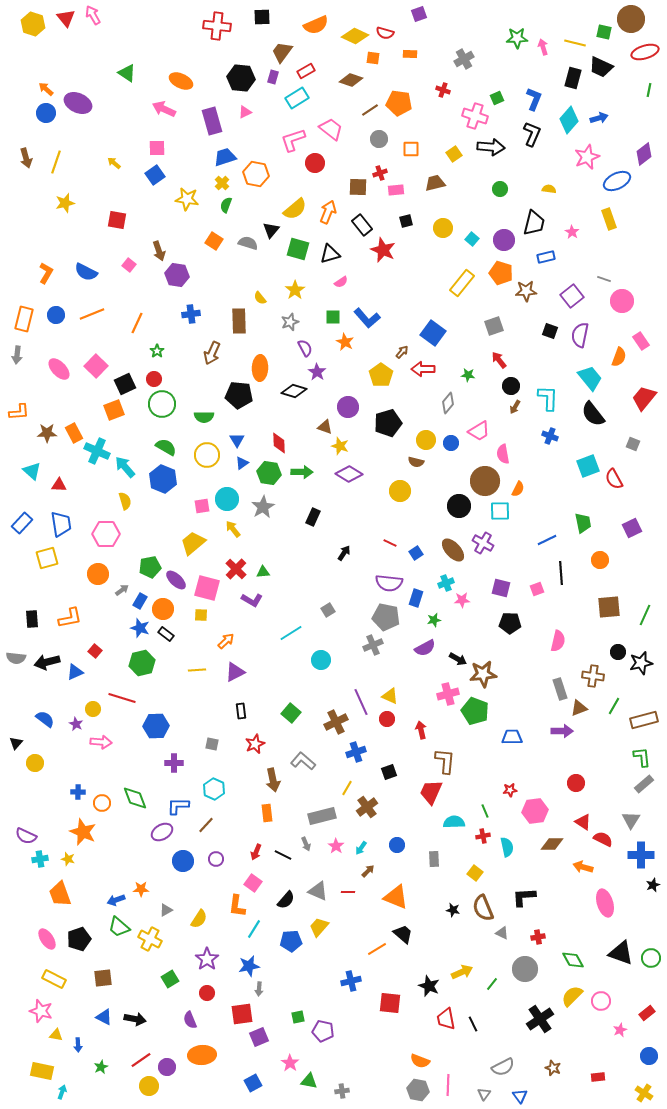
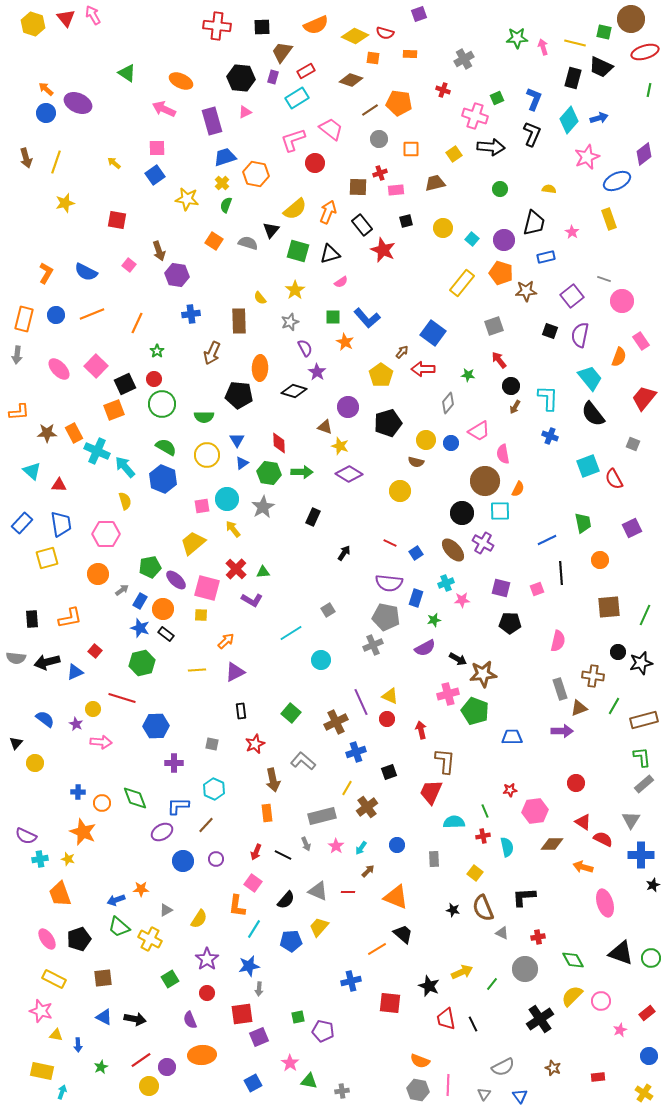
black square at (262, 17): moved 10 px down
green square at (298, 249): moved 2 px down
black circle at (459, 506): moved 3 px right, 7 px down
